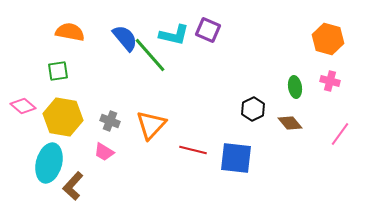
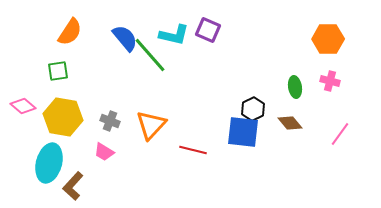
orange semicircle: rotated 112 degrees clockwise
orange hexagon: rotated 16 degrees counterclockwise
blue square: moved 7 px right, 26 px up
